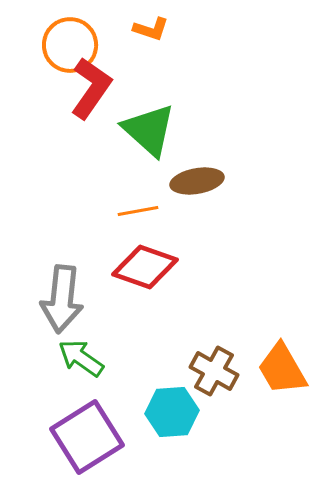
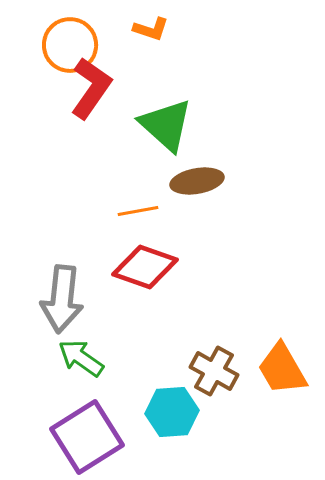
green triangle: moved 17 px right, 5 px up
